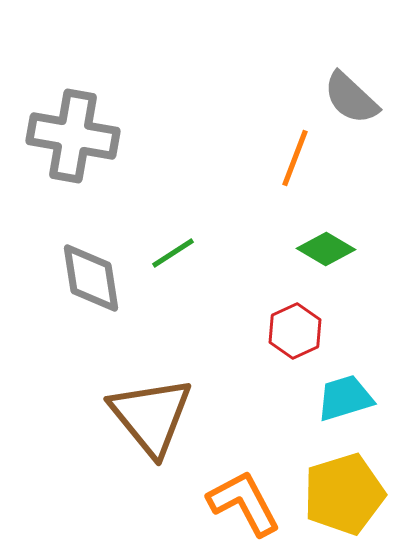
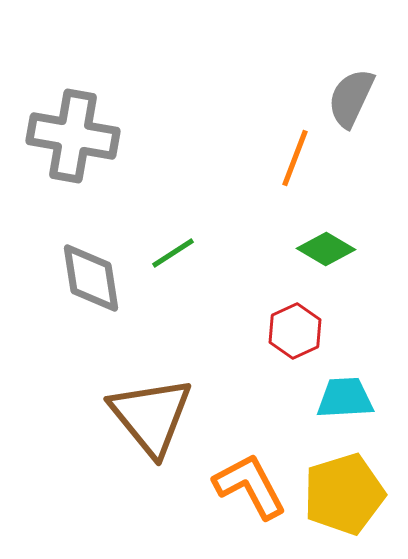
gray semicircle: rotated 72 degrees clockwise
cyan trapezoid: rotated 14 degrees clockwise
orange L-shape: moved 6 px right, 17 px up
